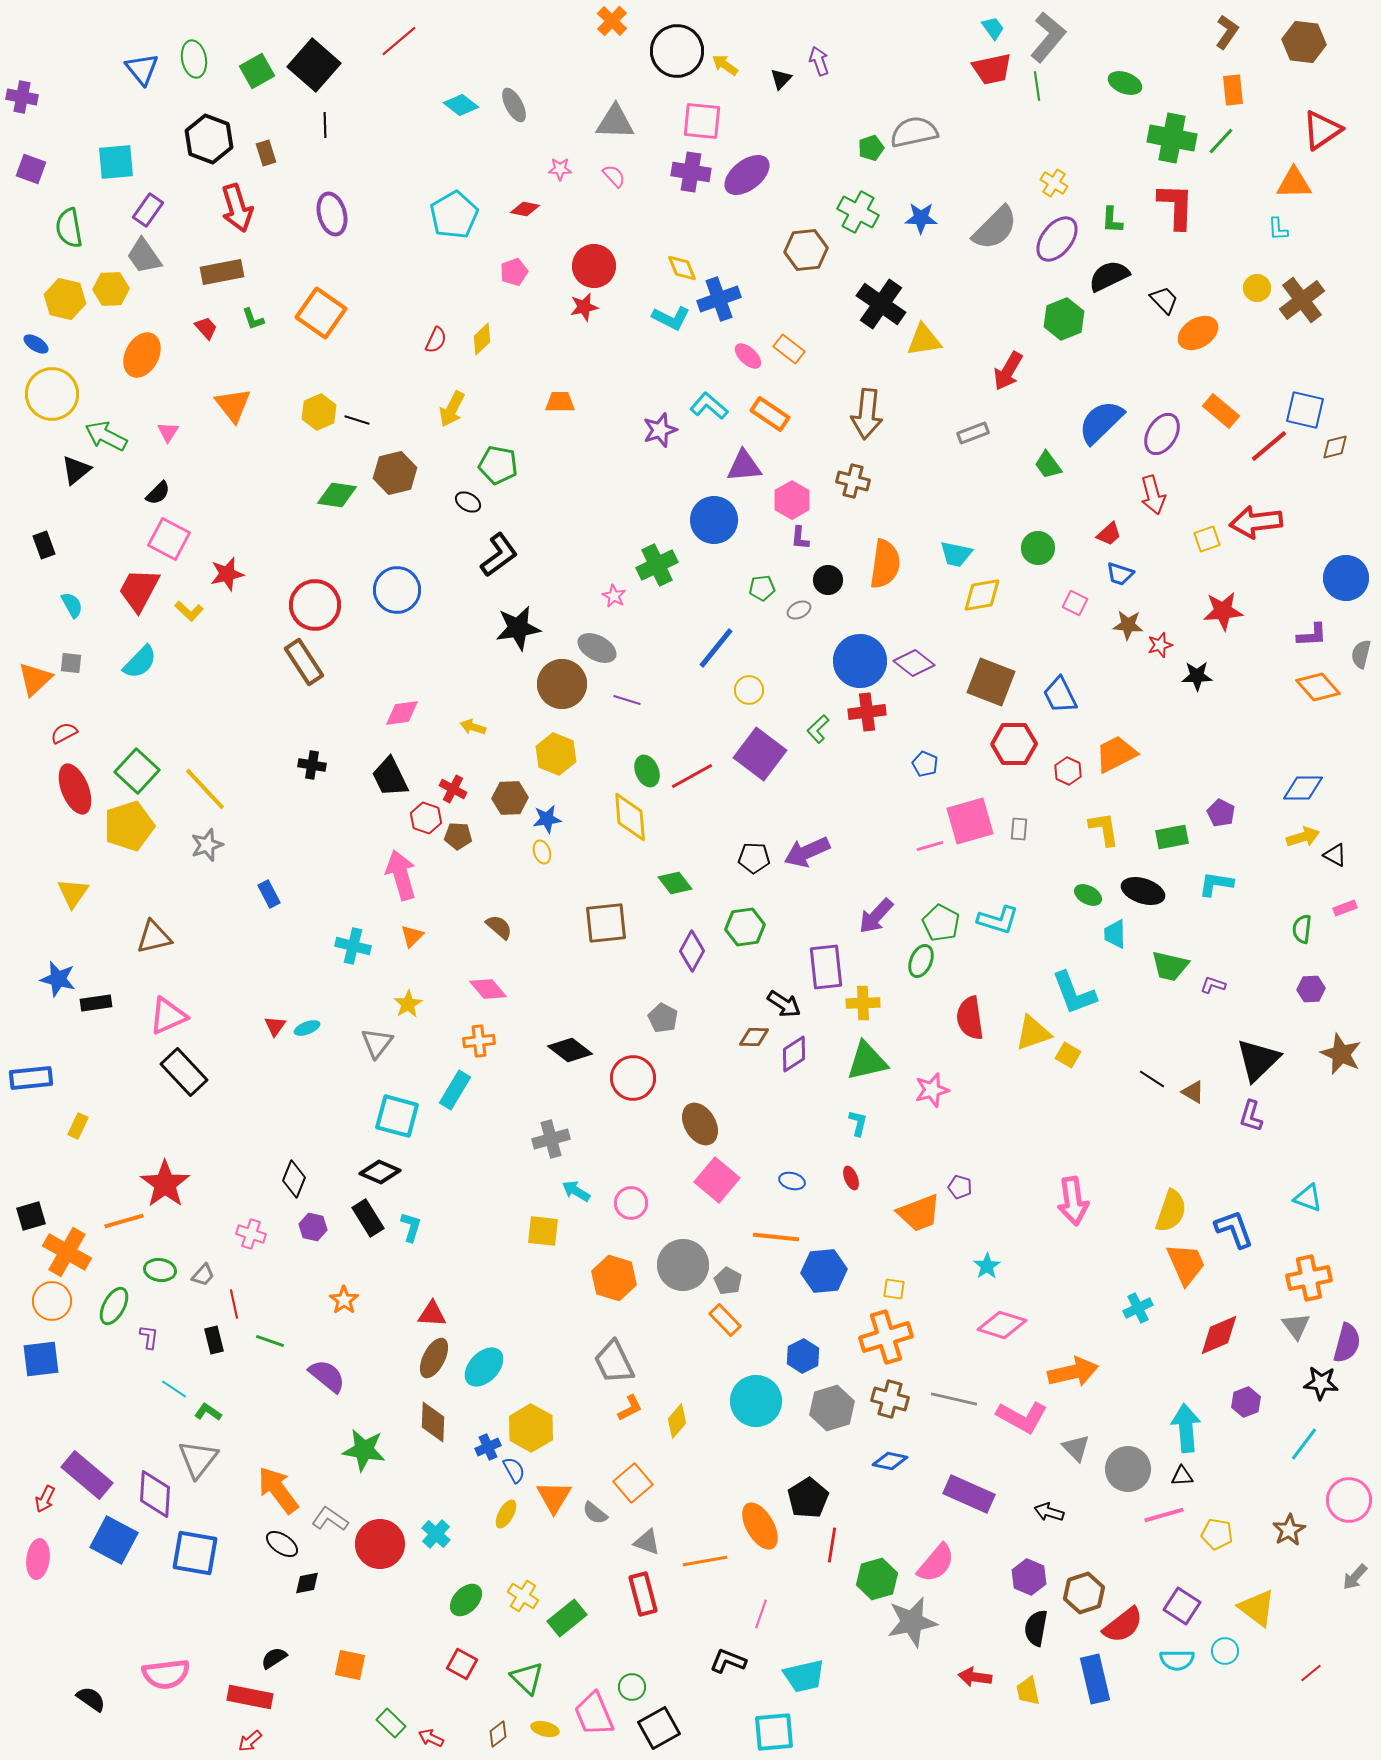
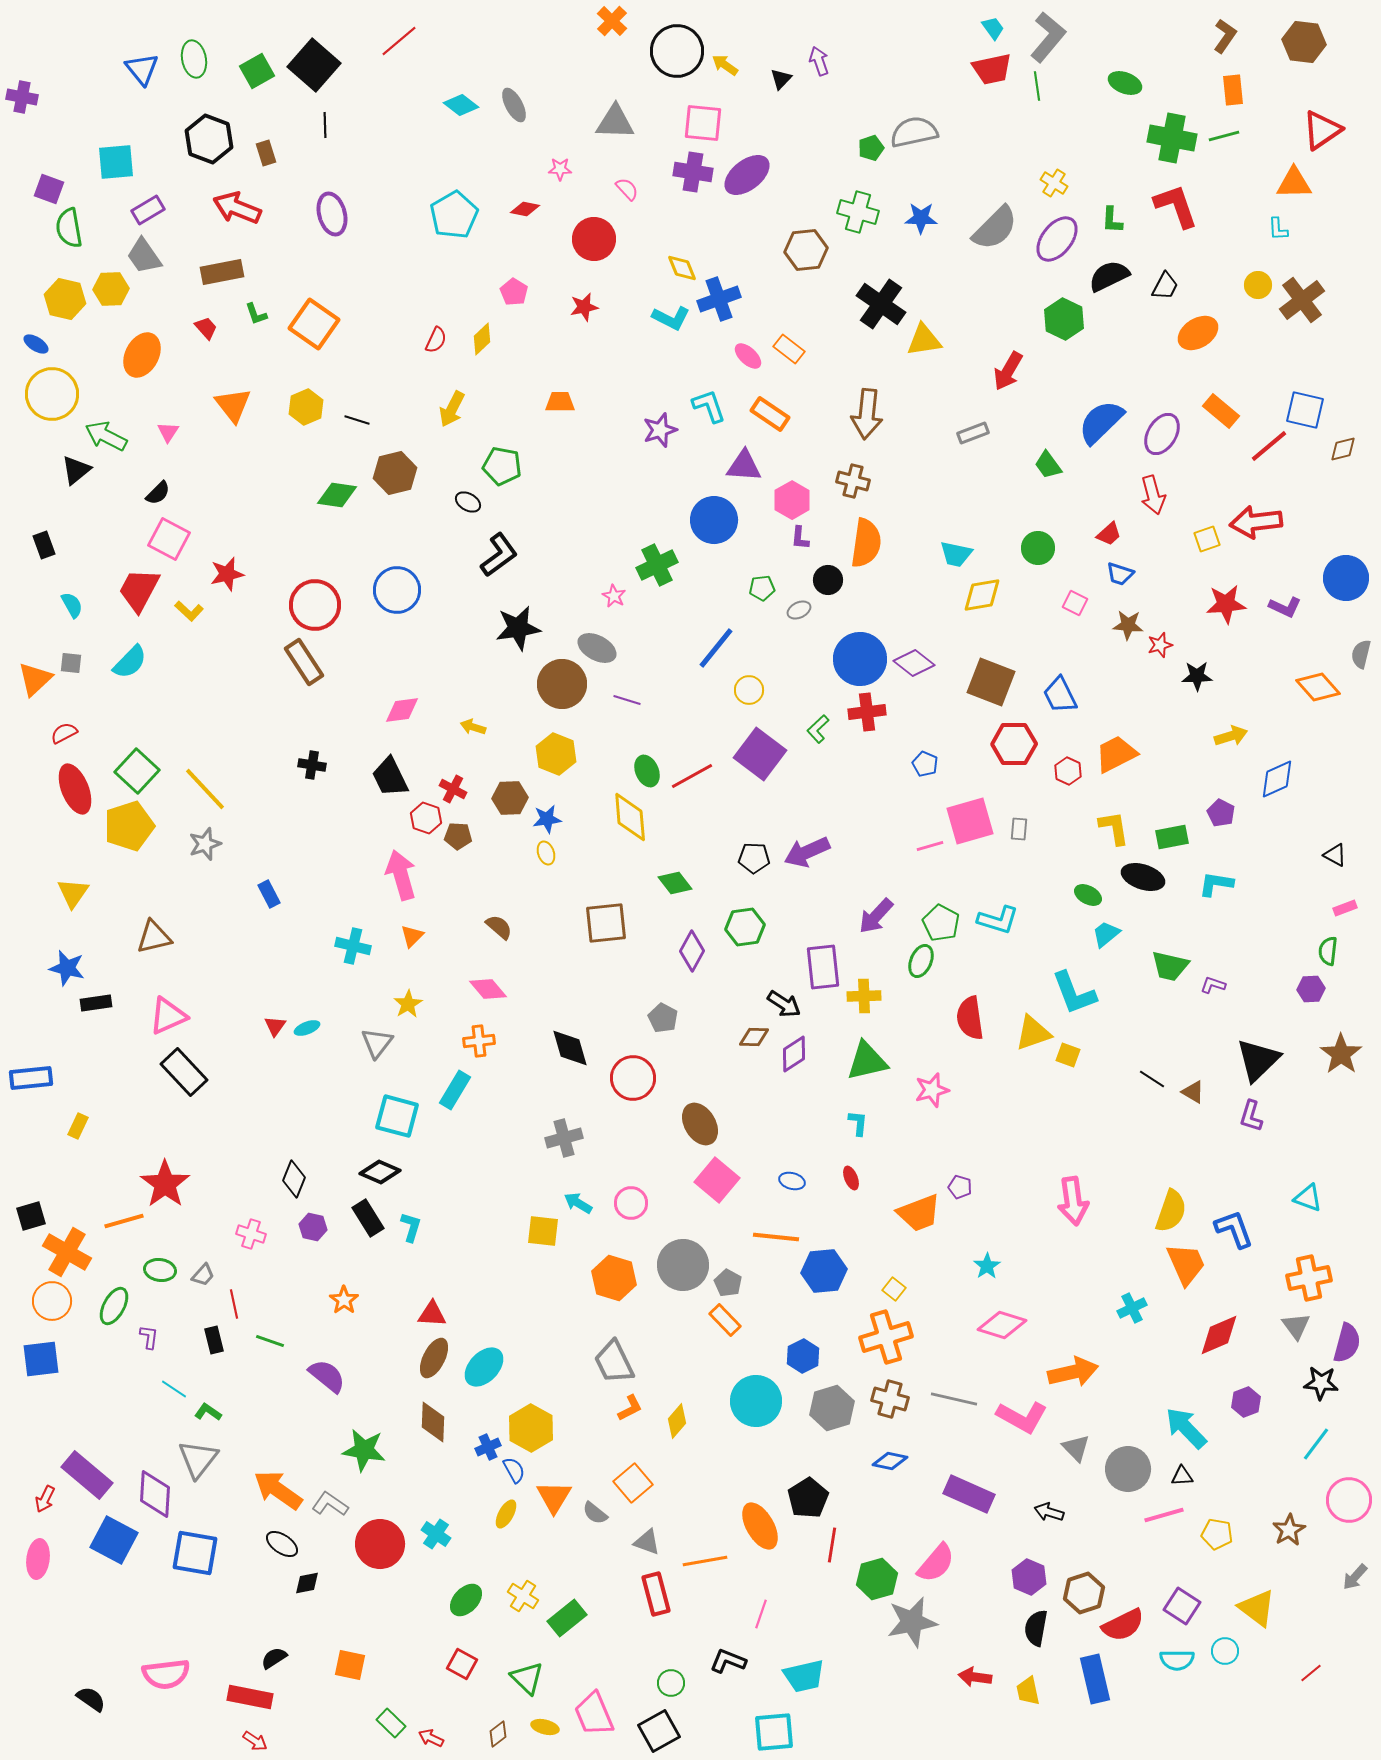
brown L-shape at (1227, 32): moved 2 px left, 4 px down
pink square at (702, 121): moved 1 px right, 2 px down
green line at (1221, 141): moved 3 px right, 5 px up; rotated 32 degrees clockwise
purple square at (31, 169): moved 18 px right, 20 px down
purple cross at (691, 172): moved 2 px right
pink semicircle at (614, 176): moved 13 px right, 13 px down
red L-shape at (1176, 206): rotated 21 degrees counterclockwise
red arrow at (237, 208): rotated 129 degrees clockwise
purple rectangle at (148, 210): rotated 24 degrees clockwise
green cross at (858, 212): rotated 12 degrees counterclockwise
red circle at (594, 266): moved 27 px up
pink pentagon at (514, 272): moved 20 px down; rotated 20 degrees counterclockwise
yellow circle at (1257, 288): moved 1 px right, 3 px up
black trapezoid at (1164, 300): moved 1 px right, 14 px up; rotated 72 degrees clockwise
orange square at (321, 313): moved 7 px left, 11 px down
green L-shape at (253, 319): moved 3 px right, 5 px up
green hexagon at (1064, 319): rotated 12 degrees counterclockwise
cyan L-shape at (709, 406): rotated 30 degrees clockwise
yellow hexagon at (319, 412): moved 13 px left, 5 px up
brown diamond at (1335, 447): moved 8 px right, 2 px down
green pentagon at (498, 465): moved 4 px right, 1 px down
purple triangle at (744, 466): rotated 9 degrees clockwise
orange semicircle at (885, 564): moved 19 px left, 21 px up
red star at (1223, 611): moved 3 px right, 7 px up
purple L-shape at (1312, 635): moved 27 px left, 28 px up; rotated 28 degrees clockwise
blue circle at (860, 661): moved 2 px up
cyan semicircle at (140, 662): moved 10 px left
pink diamond at (402, 713): moved 3 px up
blue diamond at (1303, 788): moved 26 px left, 9 px up; rotated 24 degrees counterclockwise
yellow L-shape at (1104, 829): moved 10 px right, 1 px up
yellow arrow at (1303, 837): moved 72 px left, 101 px up
gray star at (207, 845): moved 2 px left, 1 px up
yellow ellipse at (542, 852): moved 4 px right, 1 px down
black ellipse at (1143, 891): moved 14 px up
green semicircle at (1302, 929): moved 26 px right, 22 px down
cyan trapezoid at (1115, 934): moved 9 px left; rotated 52 degrees clockwise
purple rectangle at (826, 967): moved 3 px left
blue star at (58, 979): moved 9 px right, 11 px up
yellow cross at (863, 1003): moved 1 px right, 7 px up
black diamond at (570, 1050): moved 2 px up; rotated 36 degrees clockwise
brown star at (1341, 1054): rotated 12 degrees clockwise
yellow square at (1068, 1055): rotated 10 degrees counterclockwise
cyan L-shape at (858, 1123): rotated 8 degrees counterclockwise
gray cross at (551, 1139): moved 13 px right, 1 px up
cyan arrow at (576, 1191): moved 2 px right, 12 px down
gray pentagon at (728, 1281): moved 2 px down
yellow square at (894, 1289): rotated 30 degrees clockwise
cyan cross at (1138, 1308): moved 6 px left
cyan arrow at (1186, 1428): rotated 39 degrees counterclockwise
cyan line at (1304, 1444): moved 12 px right
orange arrow at (278, 1490): rotated 18 degrees counterclockwise
gray L-shape at (330, 1519): moved 15 px up
cyan cross at (436, 1534): rotated 8 degrees counterclockwise
red rectangle at (643, 1594): moved 13 px right
red semicircle at (1123, 1625): rotated 12 degrees clockwise
green circle at (632, 1687): moved 39 px right, 4 px up
black square at (659, 1728): moved 3 px down
yellow ellipse at (545, 1729): moved 2 px up
red arrow at (250, 1741): moved 5 px right; rotated 105 degrees counterclockwise
